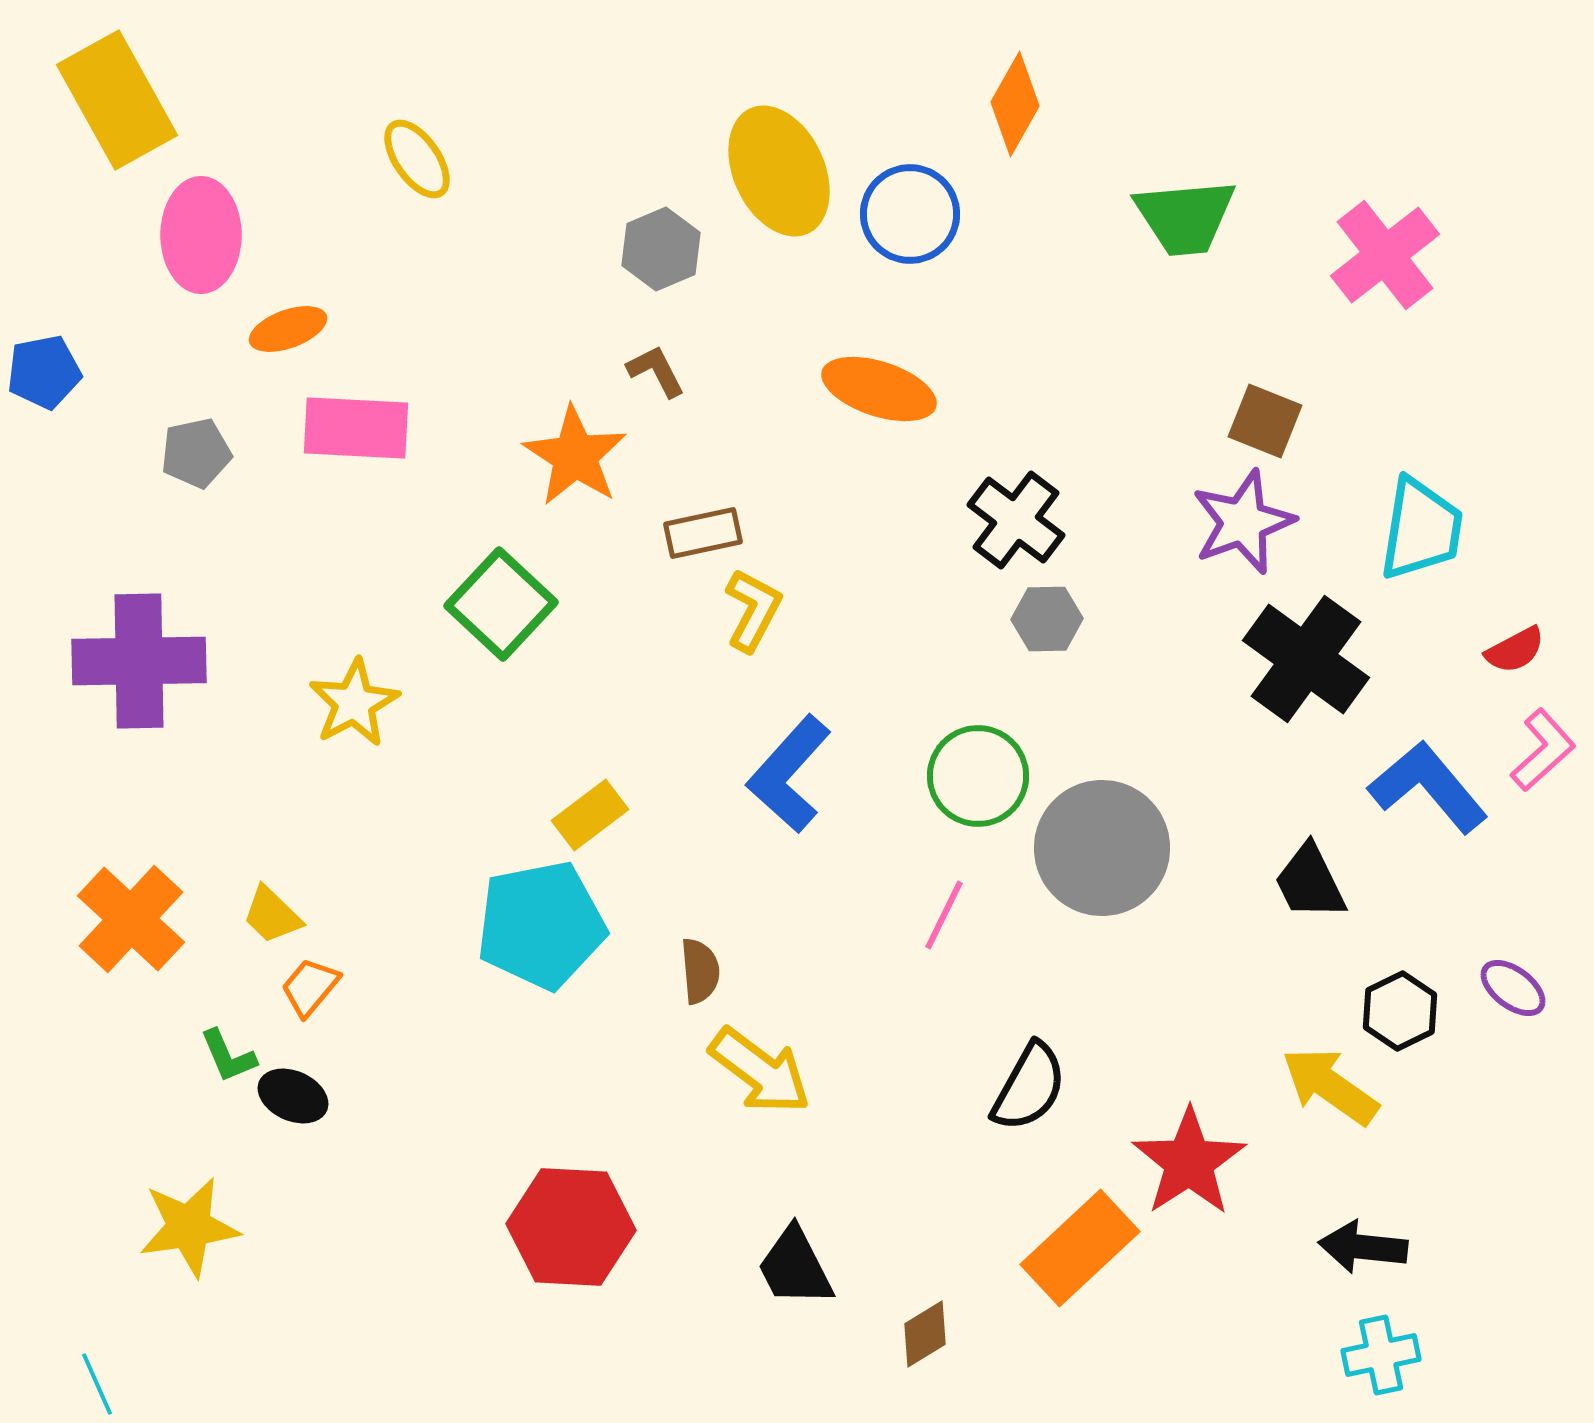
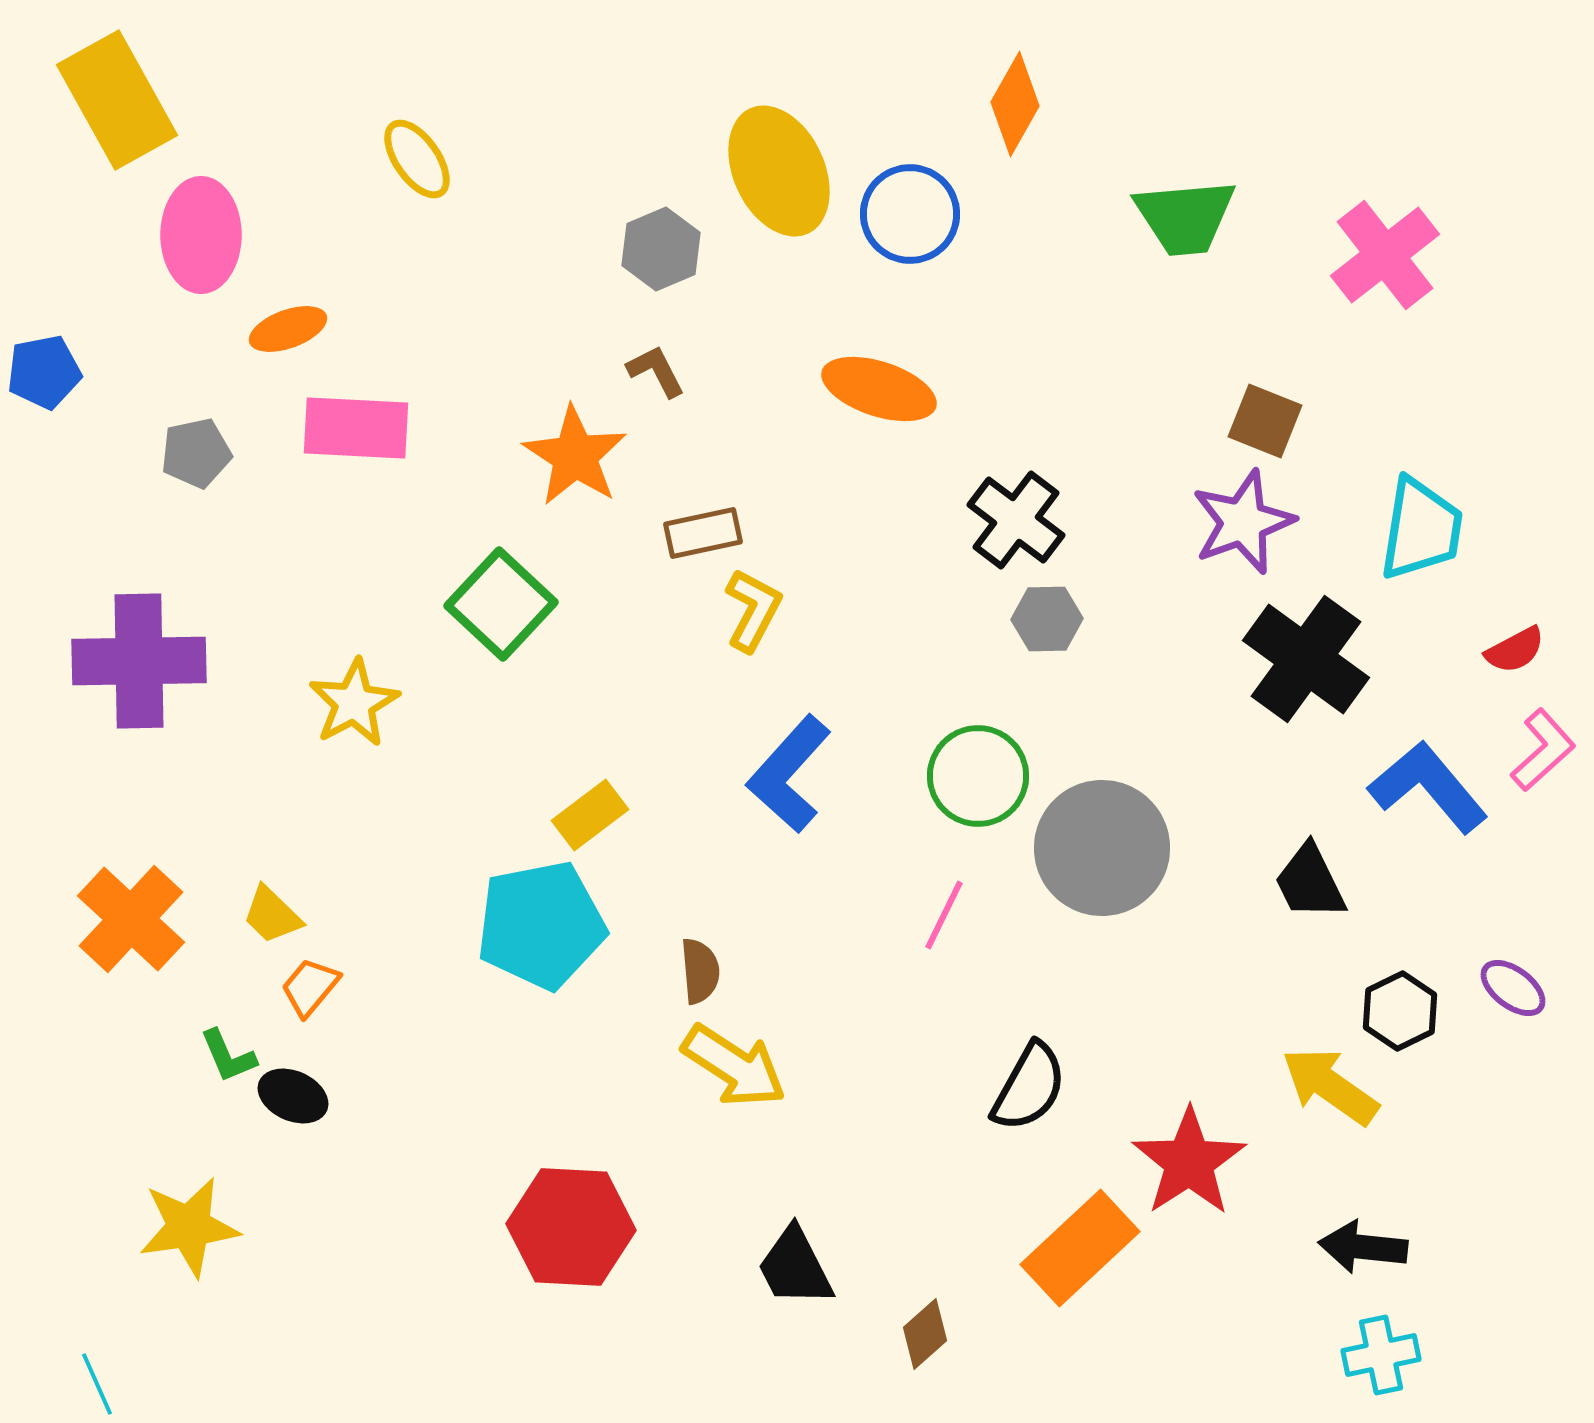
yellow arrow at (760, 1071): moved 26 px left, 5 px up; rotated 4 degrees counterclockwise
brown diamond at (925, 1334): rotated 10 degrees counterclockwise
